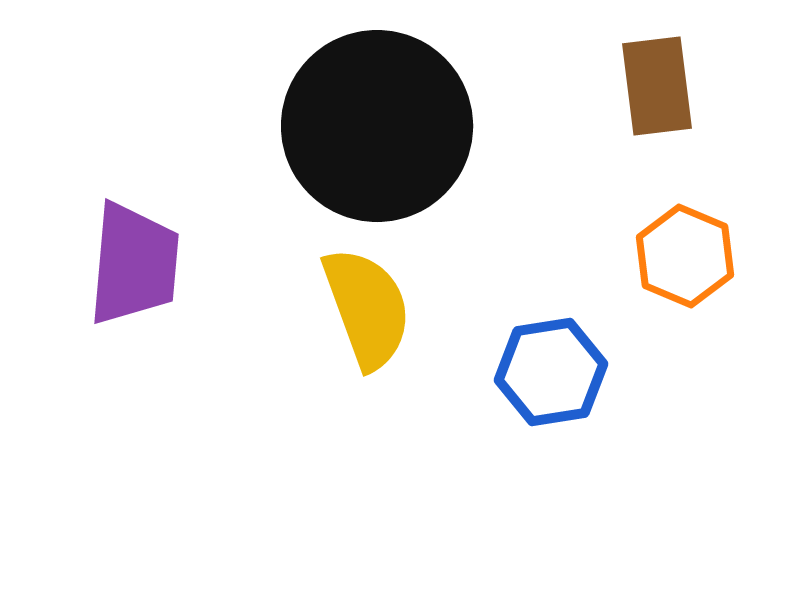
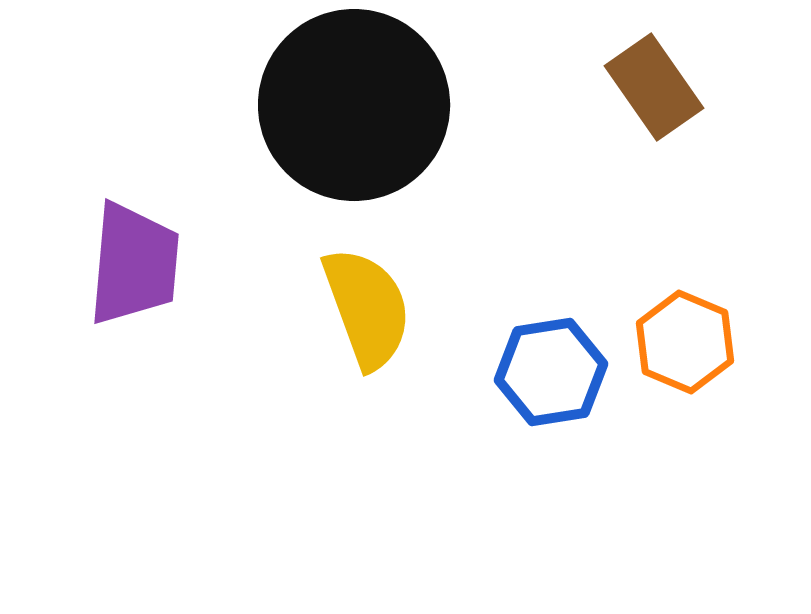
brown rectangle: moved 3 px left, 1 px down; rotated 28 degrees counterclockwise
black circle: moved 23 px left, 21 px up
orange hexagon: moved 86 px down
